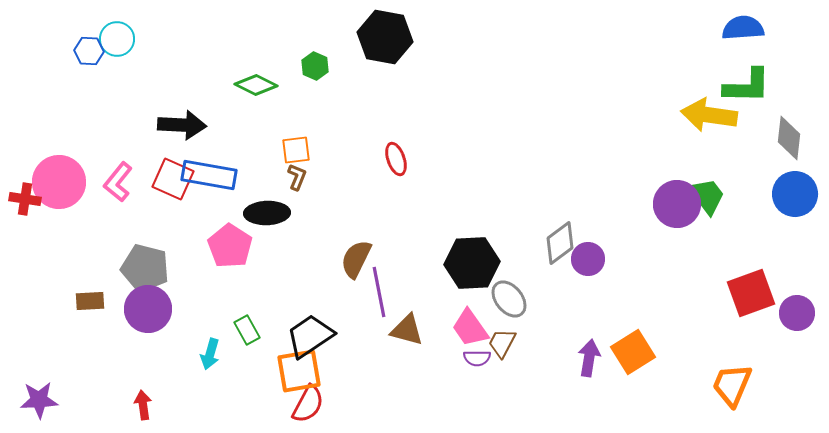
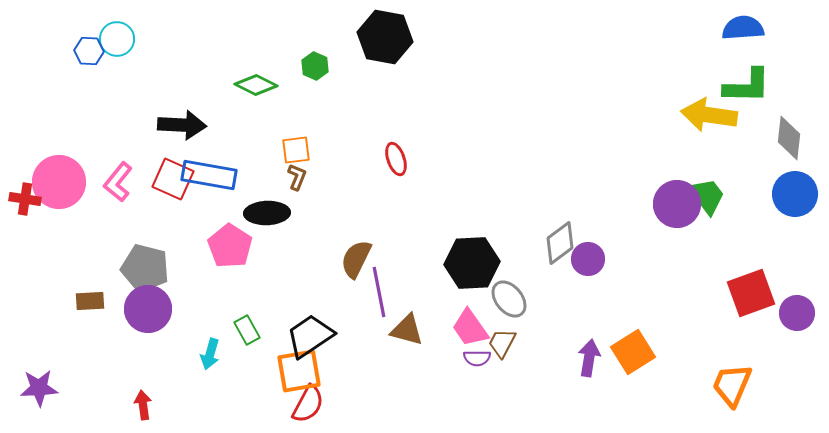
purple star at (39, 400): moved 12 px up
